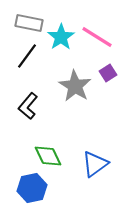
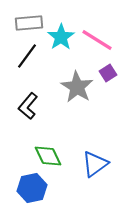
gray rectangle: rotated 16 degrees counterclockwise
pink line: moved 3 px down
gray star: moved 2 px right, 1 px down
